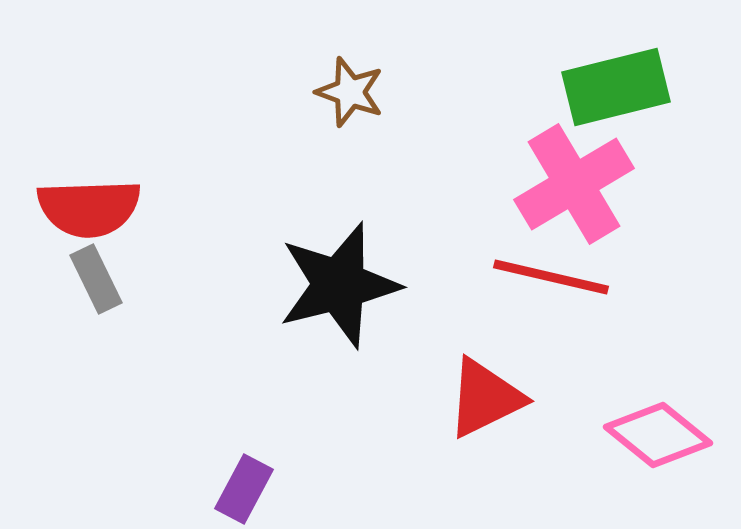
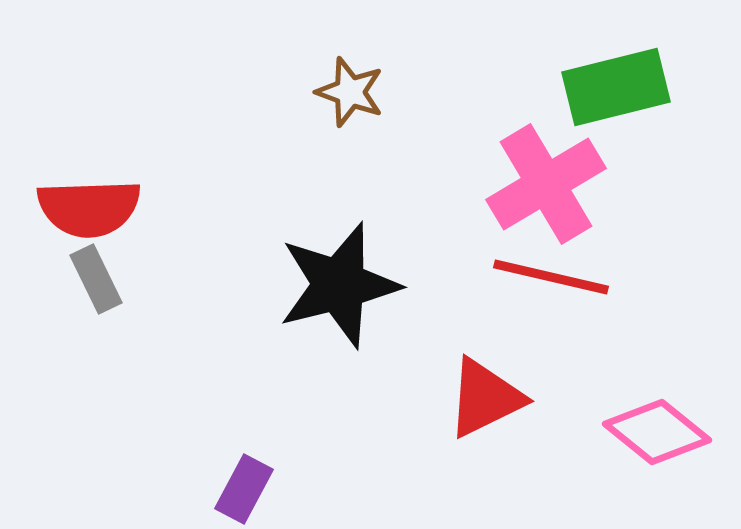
pink cross: moved 28 px left
pink diamond: moved 1 px left, 3 px up
